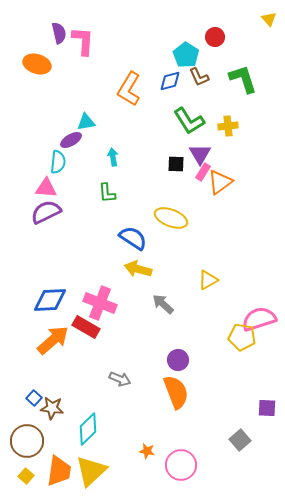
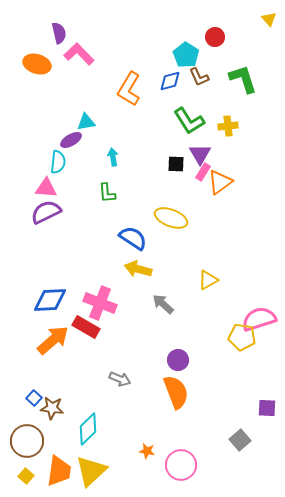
pink L-shape at (83, 41): moved 4 px left, 13 px down; rotated 48 degrees counterclockwise
